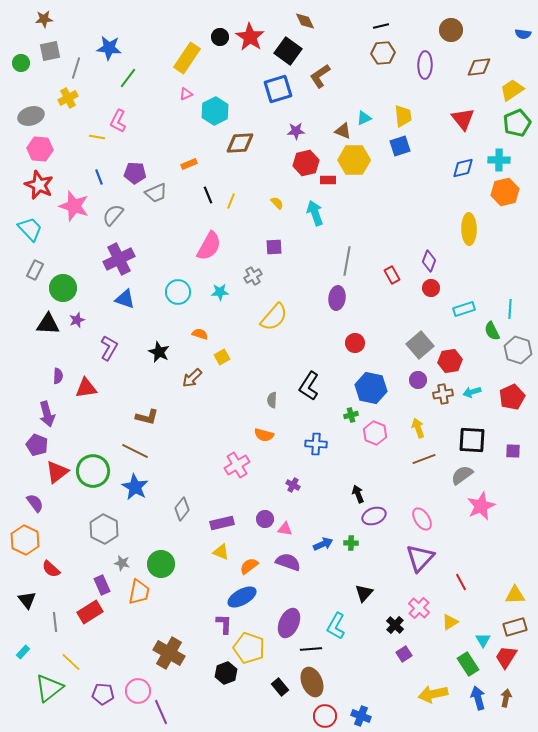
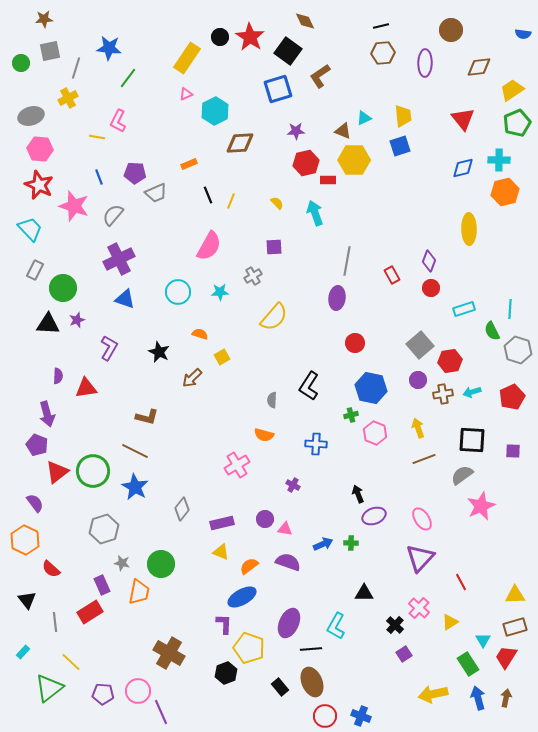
purple ellipse at (425, 65): moved 2 px up
gray hexagon at (104, 529): rotated 16 degrees clockwise
black triangle at (364, 593): rotated 48 degrees clockwise
